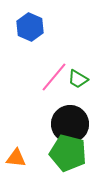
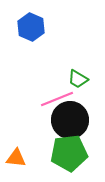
blue hexagon: moved 1 px right
pink line: moved 3 px right, 22 px down; rotated 28 degrees clockwise
black circle: moved 4 px up
green pentagon: moved 1 px right; rotated 21 degrees counterclockwise
